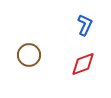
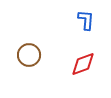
blue L-shape: moved 1 px right, 5 px up; rotated 20 degrees counterclockwise
